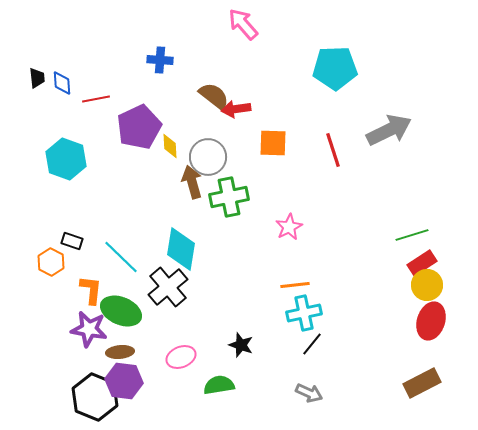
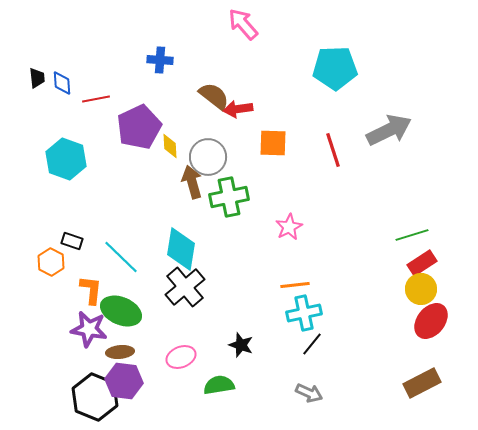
red arrow at (236, 109): moved 2 px right
yellow circle at (427, 285): moved 6 px left, 4 px down
black cross at (168, 287): moved 17 px right
red ellipse at (431, 321): rotated 21 degrees clockwise
